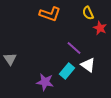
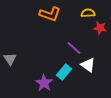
yellow semicircle: rotated 112 degrees clockwise
red star: rotated 16 degrees counterclockwise
cyan rectangle: moved 3 px left, 1 px down
purple star: moved 1 px left, 1 px down; rotated 24 degrees clockwise
